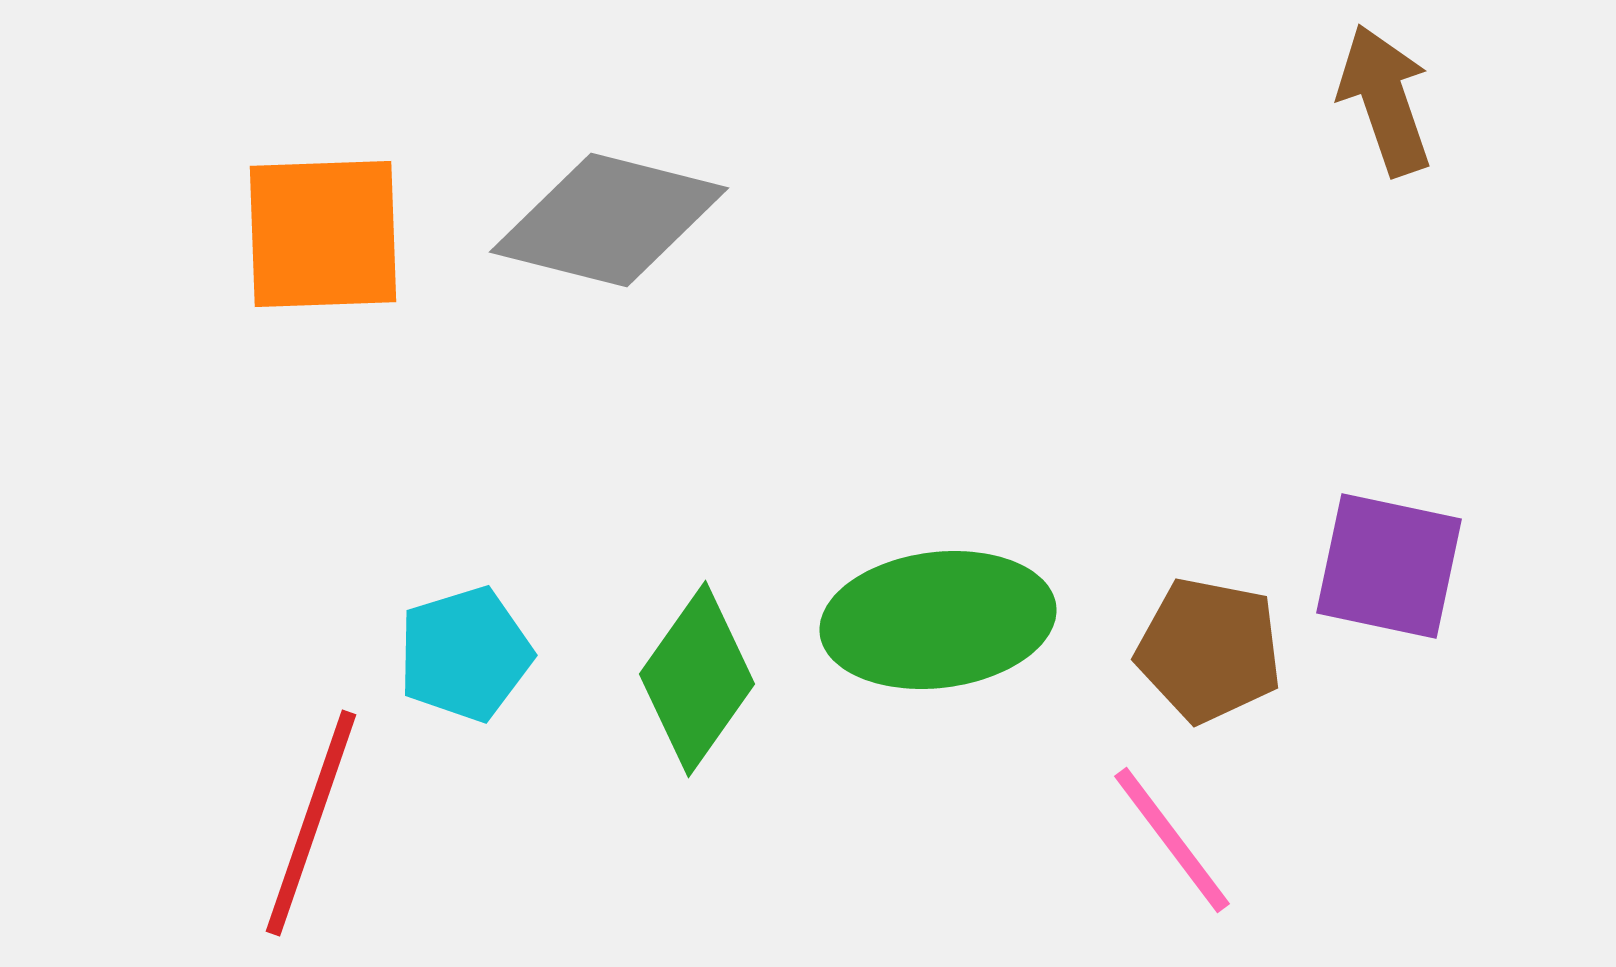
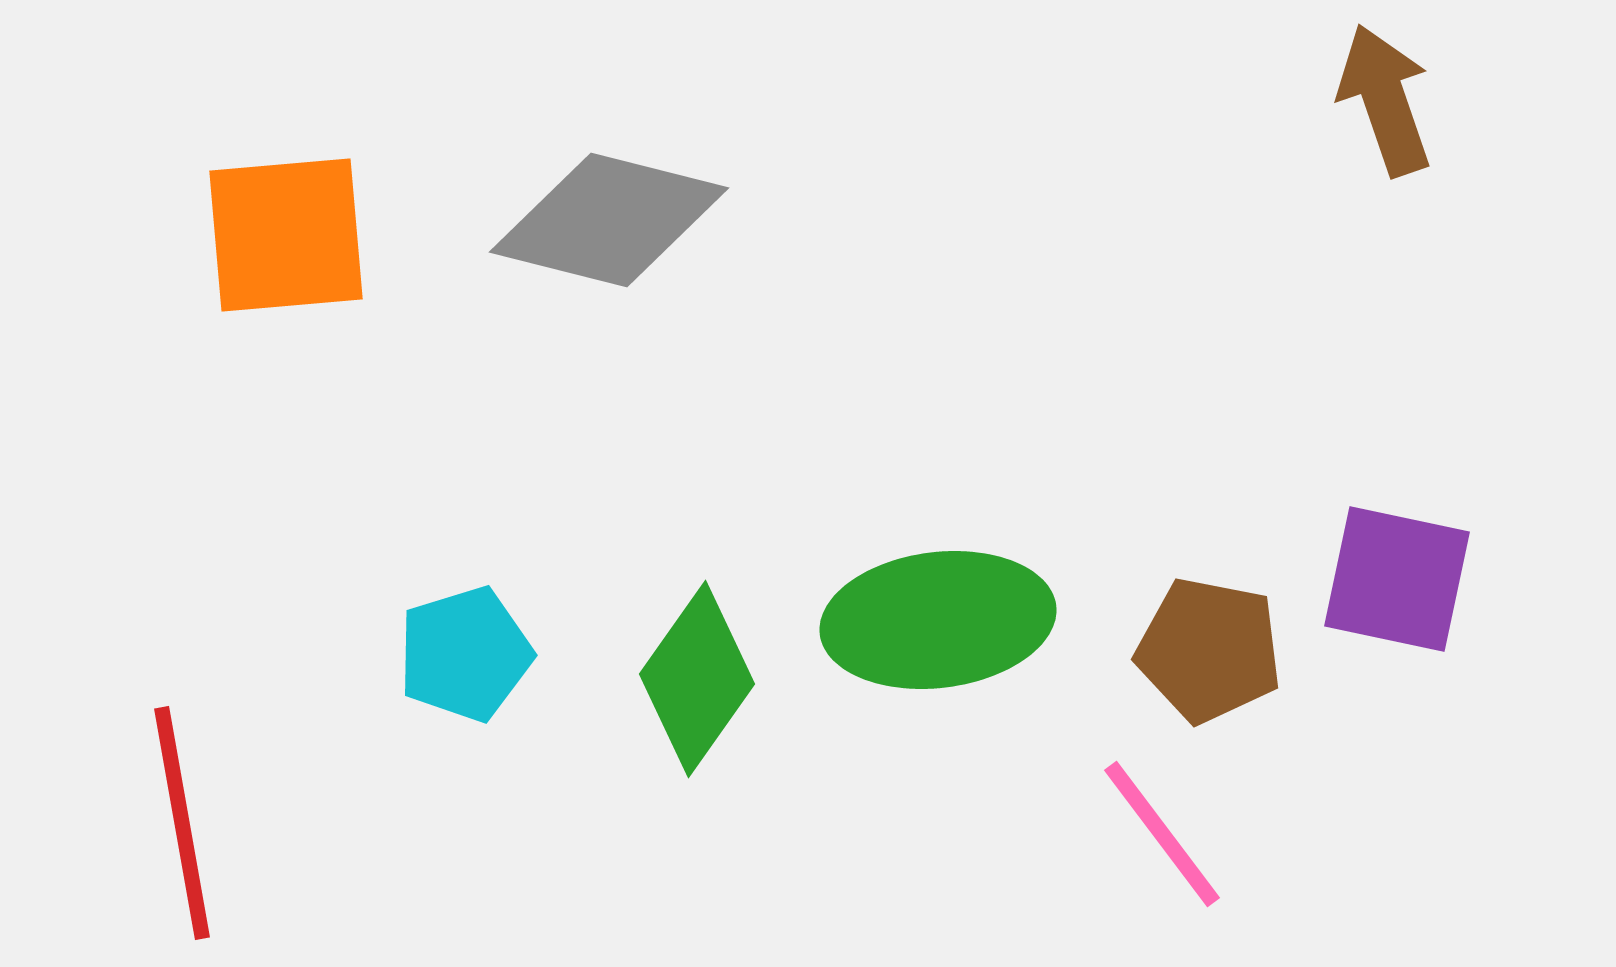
orange square: moved 37 px left, 1 px down; rotated 3 degrees counterclockwise
purple square: moved 8 px right, 13 px down
red line: moved 129 px left; rotated 29 degrees counterclockwise
pink line: moved 10 px left, 6 px up
